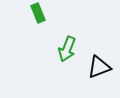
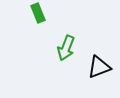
green arrow: moved 1 px left, 1 px up
